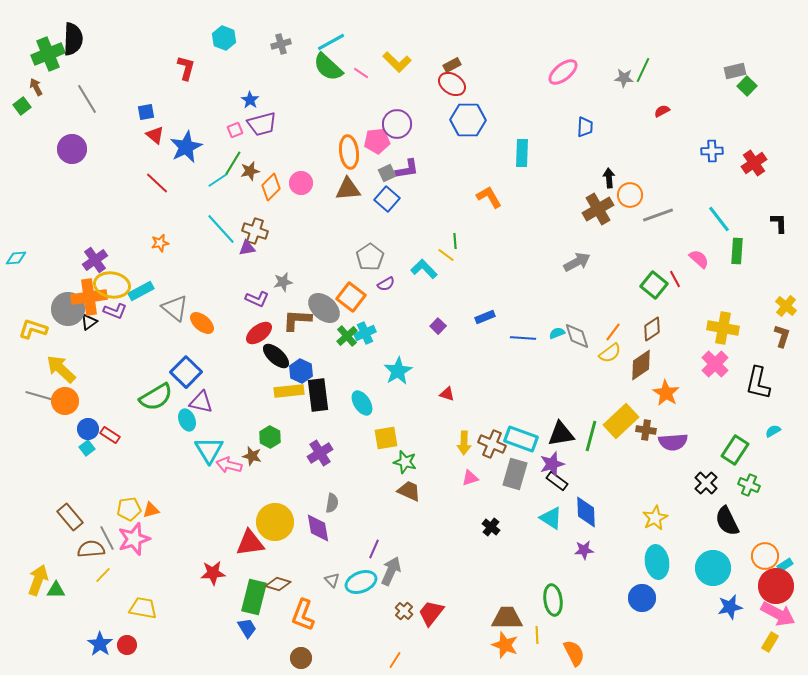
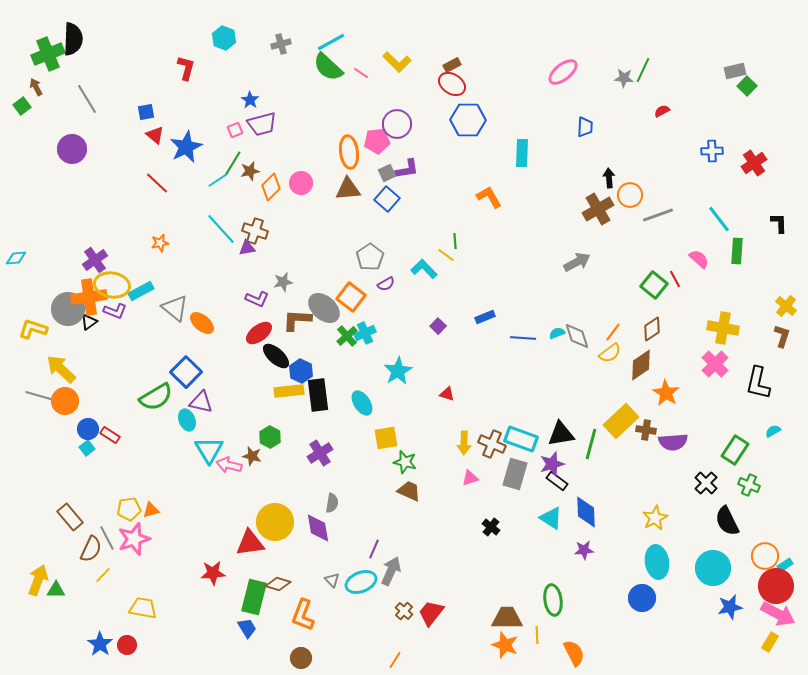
green line at (591, 436): moved 8 px down
brown semicircle at (91, 549): rotated 120 degrees clockwise
